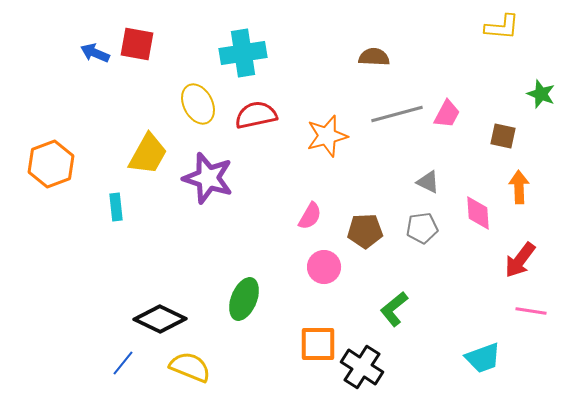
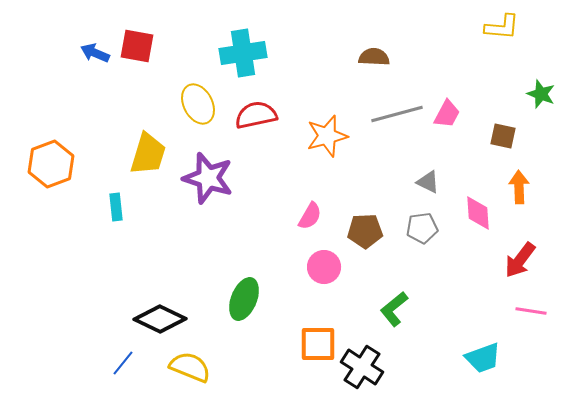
red square: moved 2 px down
yellow trapezoid: rotated 12 degrees counterclockwise
